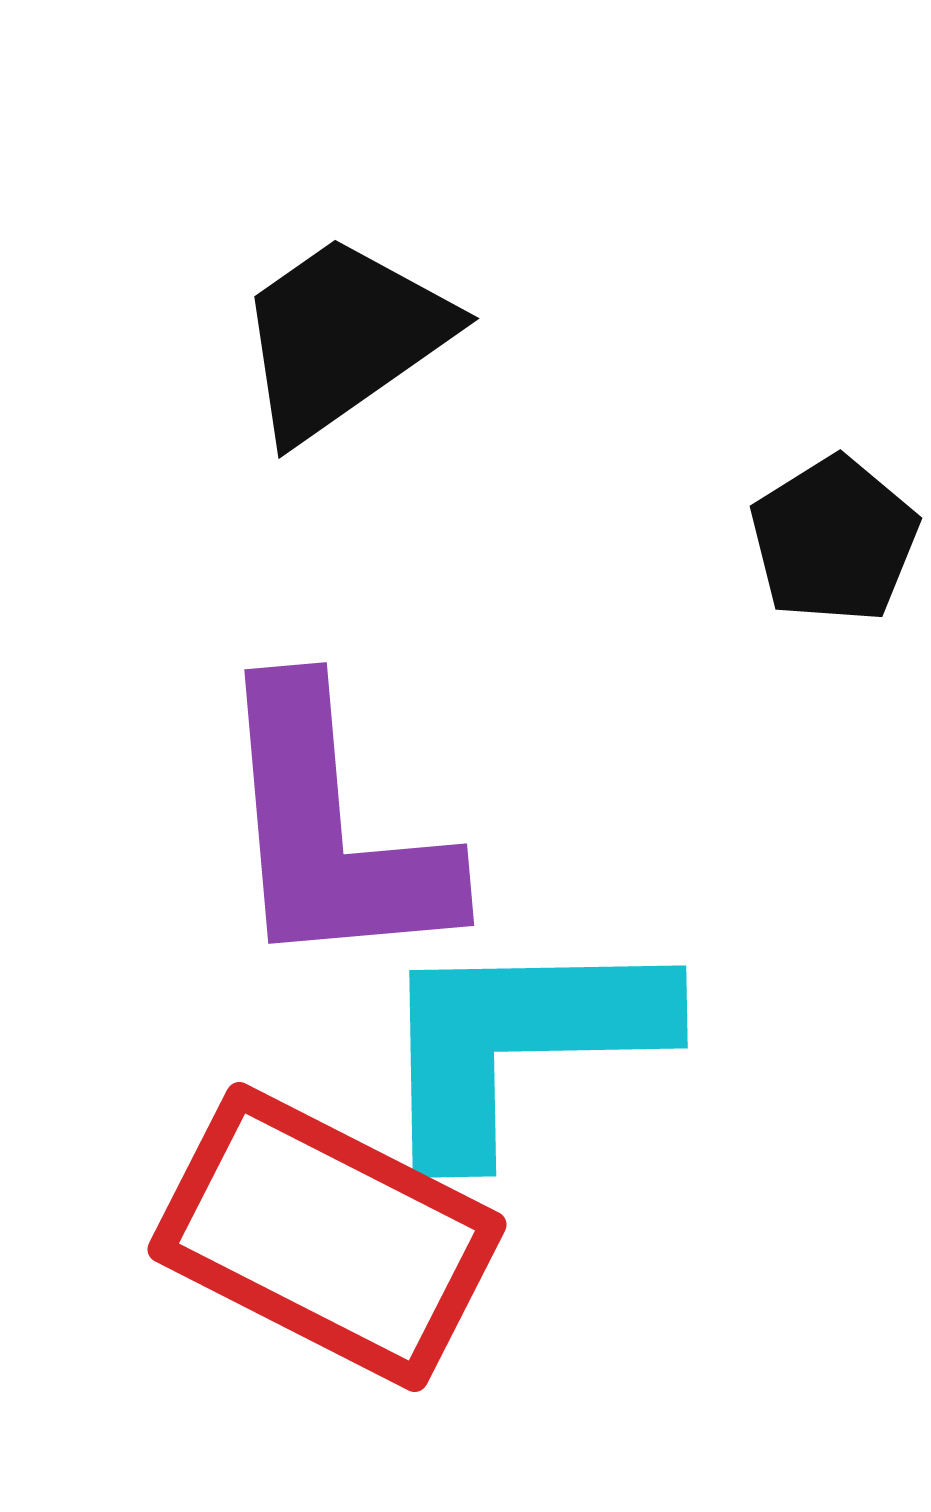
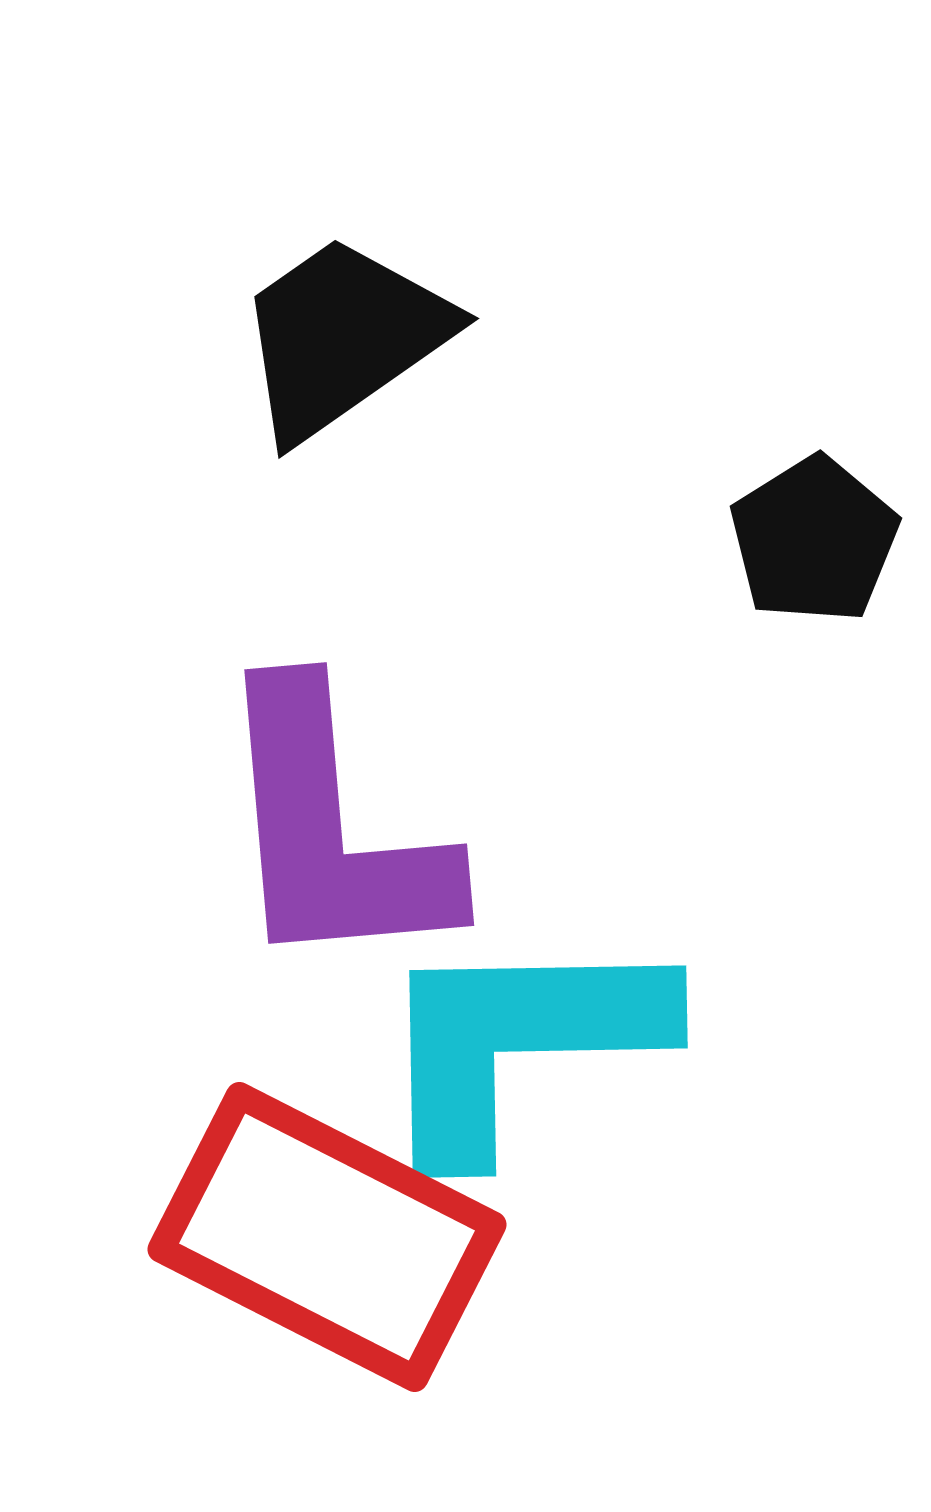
black pentagon: moved 20 px left
